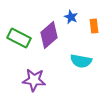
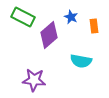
green rectangle: moved 4 px right, 21 px up
